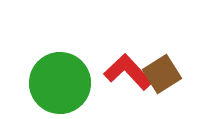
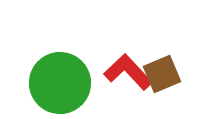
brown square: rotated 9 degrees clockwise
